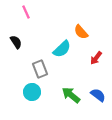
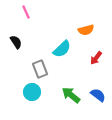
orange semicircle: moved 5 px right, 2 px up; rotated 63 degrees counterclockwise
